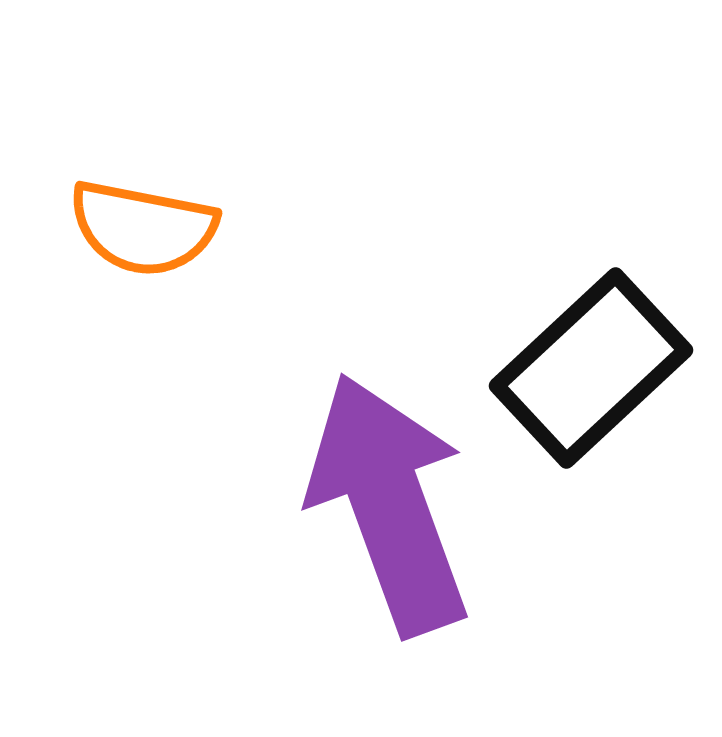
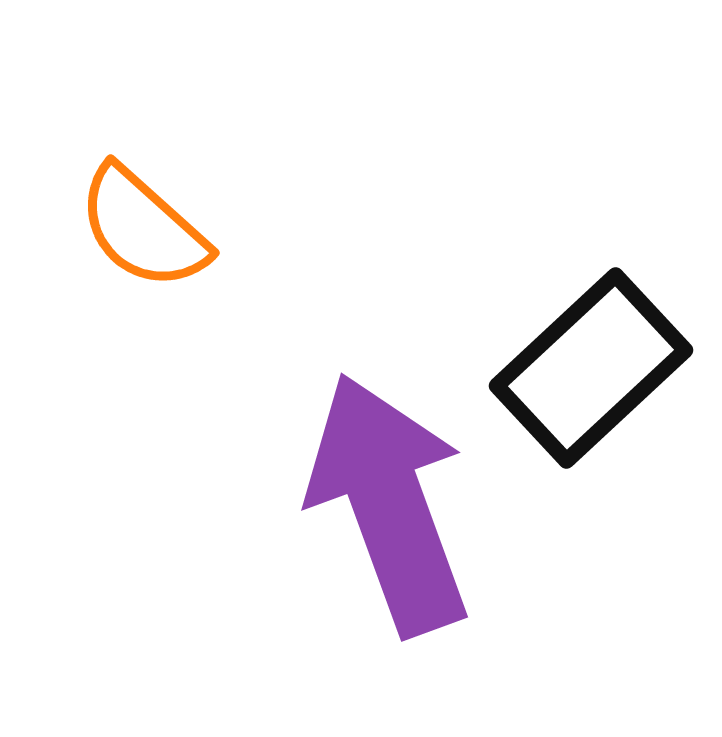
orange semicircle: rotated 31 degrees clockwise
